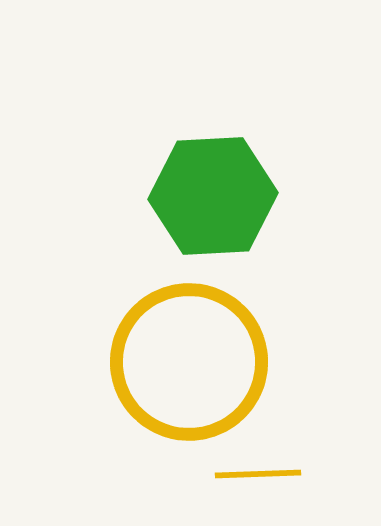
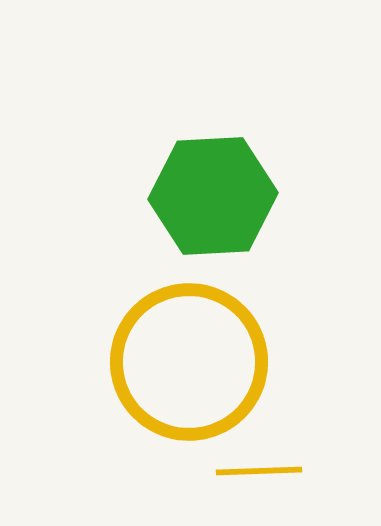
yellow line: moved 1 px right, 3 px up
